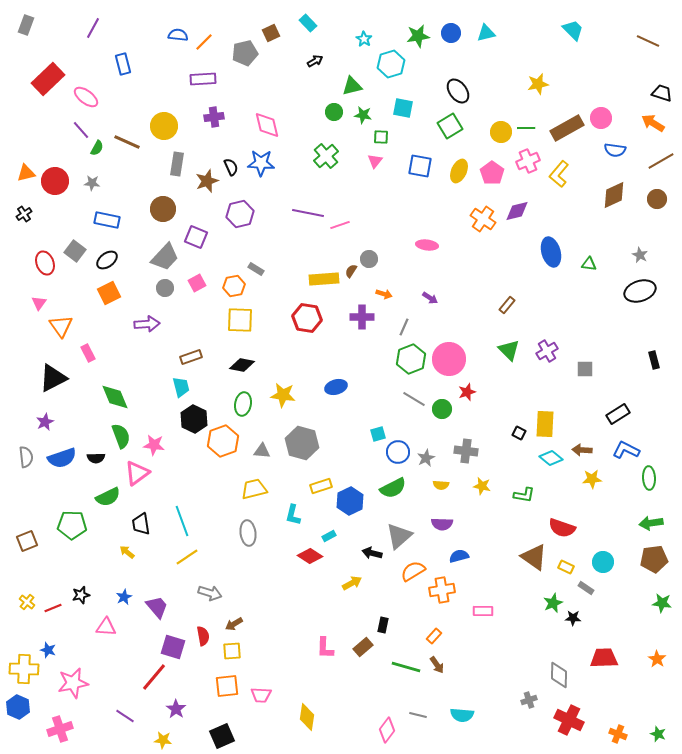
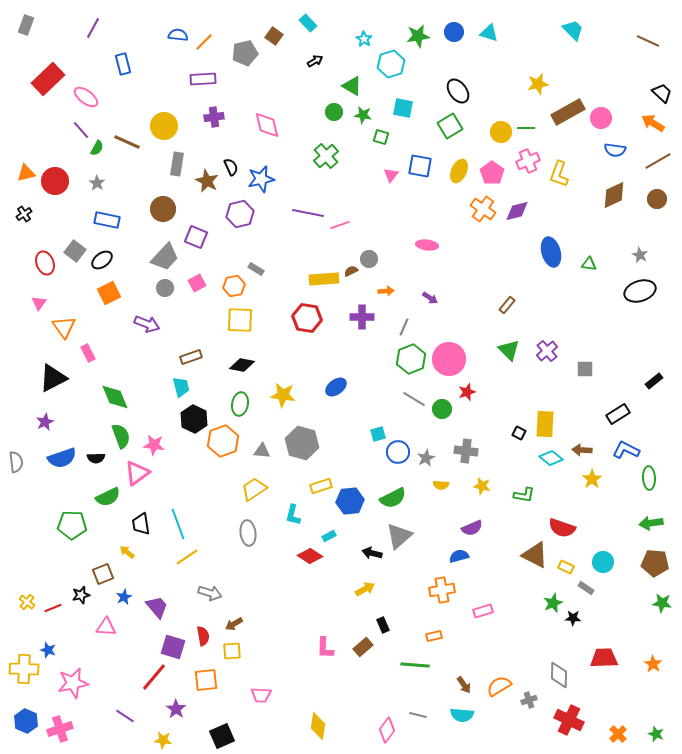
brown square at (271, 33): moved 3 px right, 3 px down; rotated 30 degrees counterclockwise
blue circle at (451, 33): moved 3 px right, 1 px up
cyan triangle at (486, 33): moved 3 px right; rotated 30 degrees clockwise
green triangle at (352, 86): rotated 45 degrees clockwise
black trapezoid at (662, 93): rotated 25 degrees clockwise
brown rectangle at (567, 128): moved 1 px right, 16 px up
green square at (381, 137): rotated 14 degrees clockwise
pink triangle at (375, 161): moved 16 px right, 14 px down
brown line at (661, 161): moved 3 px left
blue star at (261, 163): moved 16 px down; rotated 16 degrees counterclockwise
yellow L-shape at (559, 174): rotated 20 degrees counterclockwise
brown star at (207, 181): rotated 25 degrees counterclockwise
gray star at (92, 183): moved 5 px right; rotated 28 degrees clockwise
orange cross at (483, 219): moved 10 px up
black ellipse at (107, 260): moved 5 px left
brown semicircle at (351, 271): rotated 32 degrees clockwise
orange arrow at (384, 294): moved 2 px right, 3 px up; rotated 21 degrees counterclockwise
purple arrow at (147, 324): rotated 25 degrees clockwise
orange triangle at (61, 326): moved 3 px right, 1 px down
purple cross at (547, 351): rotated 10 degrees counterclockwise
black rectangle at (654, 360): moved 21 px down; rotated 66 degrees clockwise
blue ellipse at (336, 387): rotated 20 degrees counterclockwise
green ellipse at (243, 404): moved 3 px left
gray semicircle at (26, 457): moved 10 px left, 5 px down
yellow star at (592, 479): rotated 30 degrees counterclockwise
green semicircle at (393, 488): moved 10 px down
yellow trapezoid at (254, 489): rotated 20 degrees counterclockwise
blue hexagon at (350, 501): rotated 20 degrees clockwise
cyan line at (182, 521): moved 4 px left, 3 px down
purple semicircle at (442, 524): moved 30 px right, 4 px down; rotated 25 degrees counterclockwise
brown square at (27, 541): moved 76 px right, 33 px down
brown triangle at (534, 557): moved 1 px right, 2 px up; rotated 8 degrees counterclockwise
brown pentagon at (654, 559): moved 1 px right, 4 px down; rotated 12 degrees clockwise
orange semicircle at (413, 571): moved 86 px right, 115 px down
yellow arrow at (352, 583): moved 13 px right, 6 px down
pink rectangle at (483, 611): rotated 18 degrees counterclockwise
black rectangle at (383, 625): rotated 35 degrees counterclockwise
orange rectangle at (434, 636): rotated 35 degrees clockwise
orange star at (657, 659): moved 4 px left, 5 px down
brown arrow at (437, 665): moved 27 px right, 20 px down
green line at (406, 667): moved 9 px right, 2 px up; rotated 12 degrees counterclockwise
orange square at (227, 686): moved 21 px left, 6 px up
blue hexagon at (18, 707): moved 8 px right, 14 px down
yellow diamond at (307, 717): moved 11 px right, 9 px down
orange cross at (618, 734): rotated 24 degrees clockwise
green star at (658, 734): moved 2 px left
